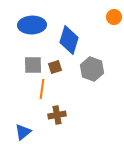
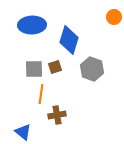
gray square: moved 1 px right, 4 px down
orange line: moved 1 px left, 5 px down
blue triangle: rotated 42 degrees counterclockwise
